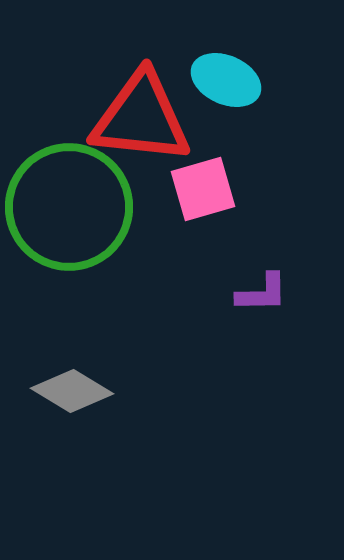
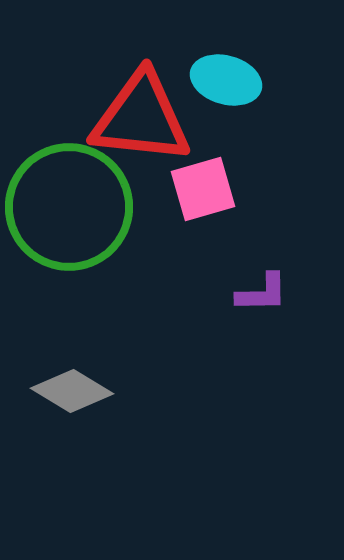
cyan ellipse: rotated 8 degrees counterclockwise
